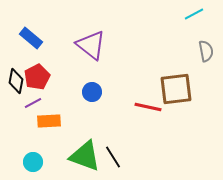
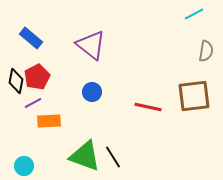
gray semicircle: rotated 20 degrees clockwise
brown square: moved 18 px right, 7 px down
cyan circle: moved 9 px left, 4 px down
